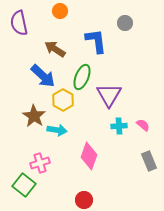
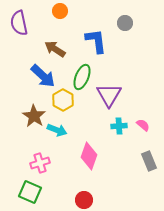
cyan arrow: rotated 12 degrees clockwise
green square: moved 6 px right, 7 px down; rotated 15 degrees counterclockwise
